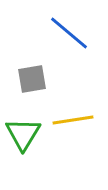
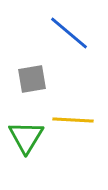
yellow line: rotated 12 degrees clockwise
green triangle: moved 3 px right, 3 px down
